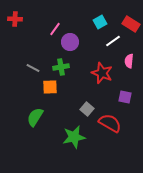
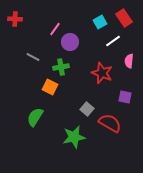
red rectangle: moved 7 px left, 6 px up; rotated 24 degrees clockwise
gray line: moved 11 px up
orange square: rotated 28 degrees clockwise
